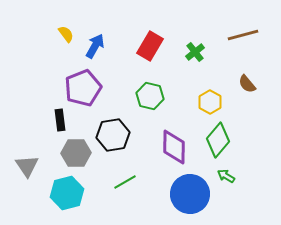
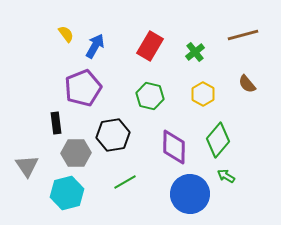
yellow hexagon: moved 7 px left, 8 px up
black rectangle: moved 4 px left, 3 px down
